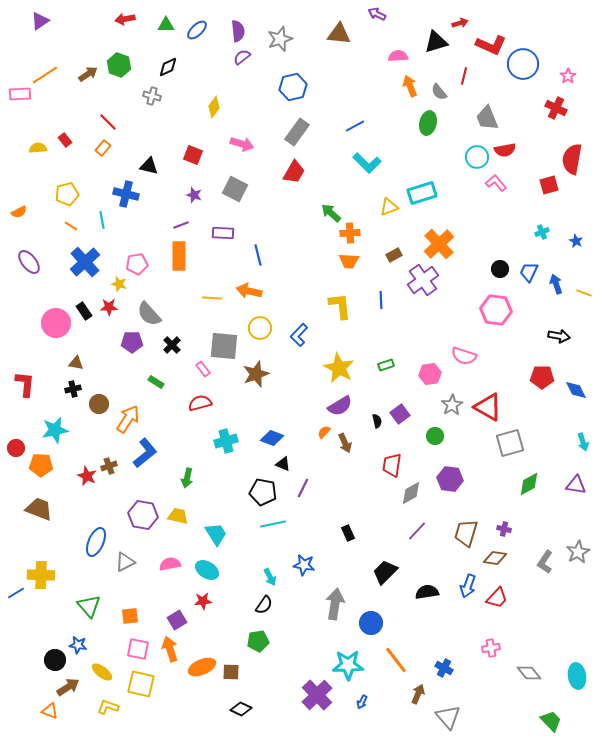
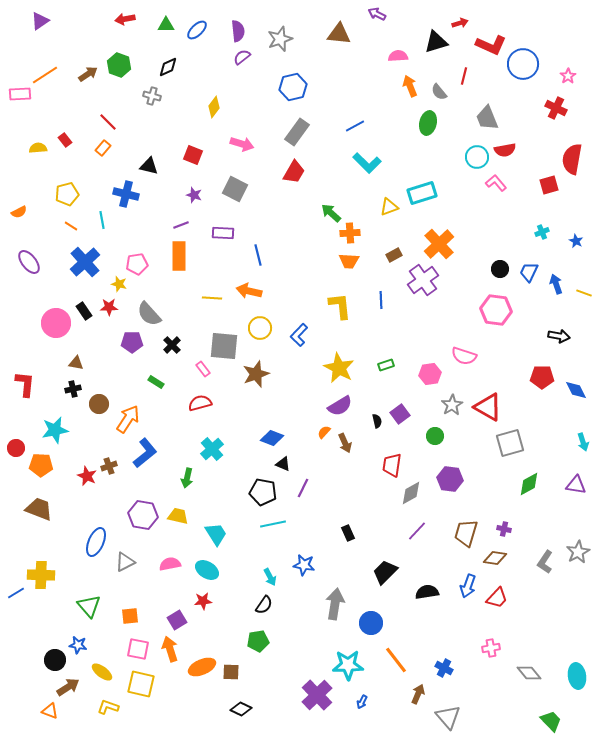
cyan cross at (226, 441): moved 14 px left, 8 px down; rotated 25 degrees counterclockwise
